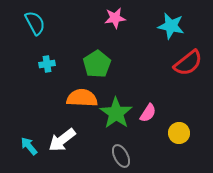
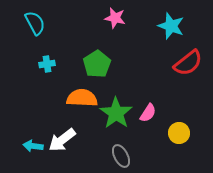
pink star: rotated 20 degrees clockwise
cyan star: rotated 8 degrees clockwise
cyan arrow: moved 4 px right; rotated 42 degrees counterclockwise
